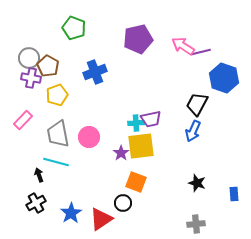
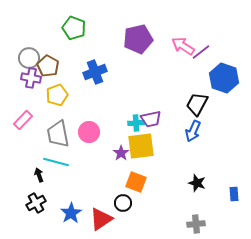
purple line: rotated 24 degrees counterclockwise
pink circle: moved 5 px up
